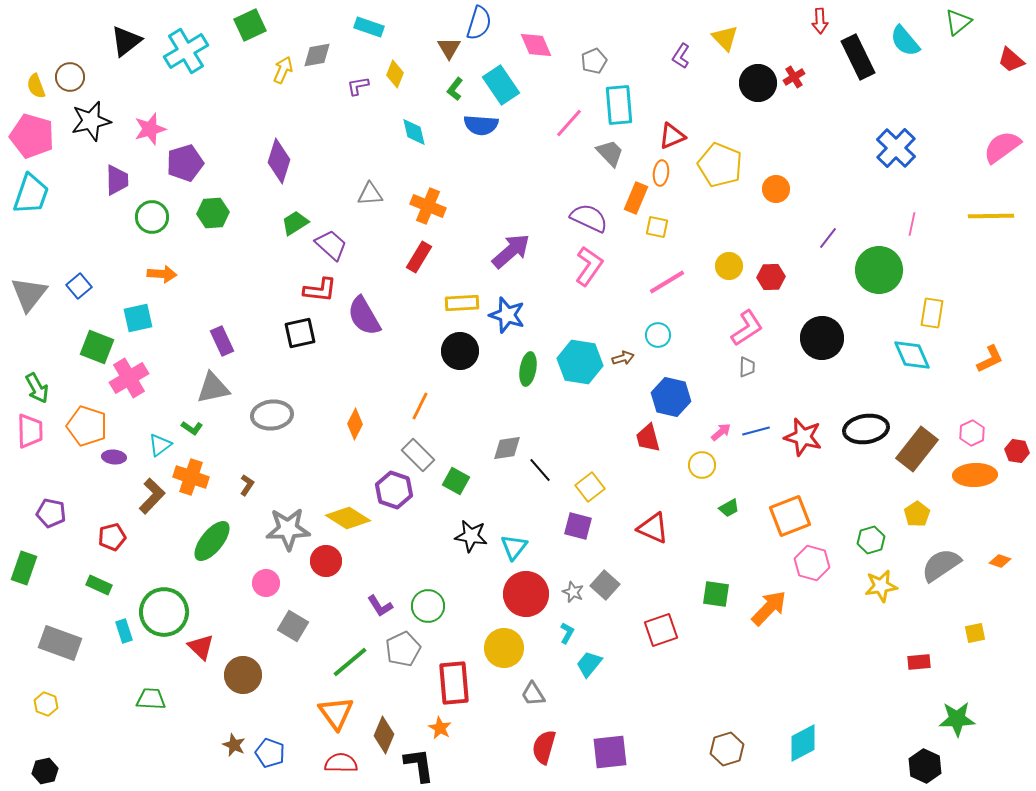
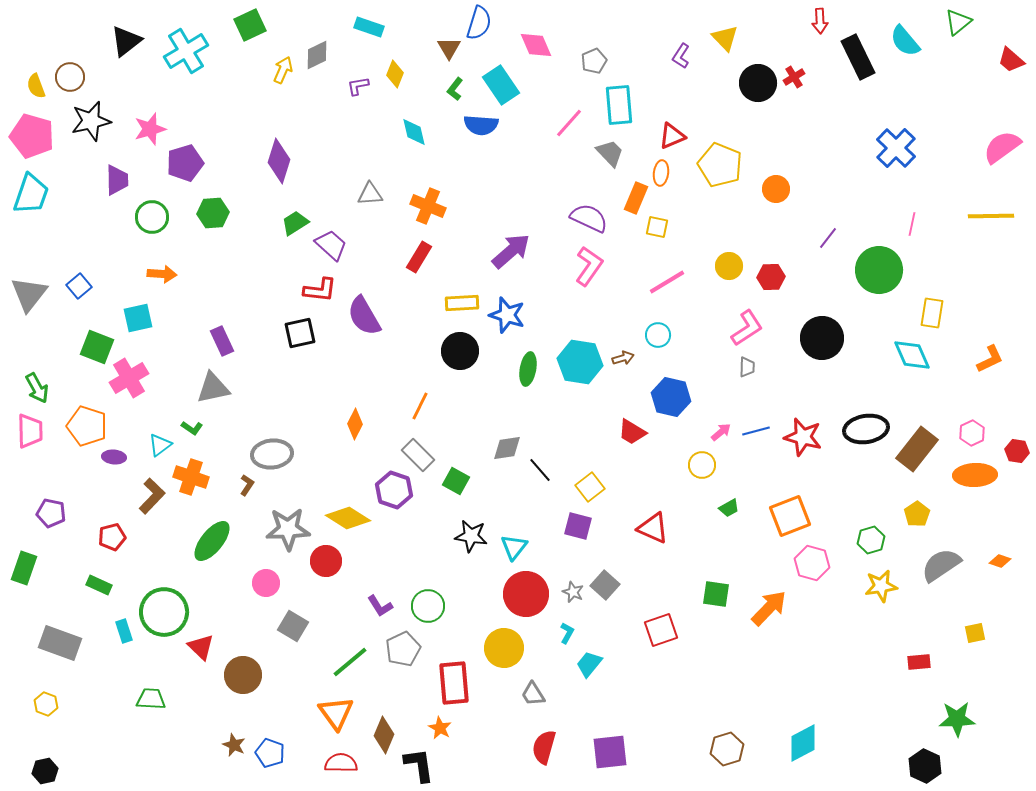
gray diamond at (317, 55): rotated 16 degrees counterclockwise
gray ellipse at (272, 415): moved 39 px down
red trapezoid at (648, 438): moved 16 px left, 6 px up; rotated 44 degrees counterclockwise
